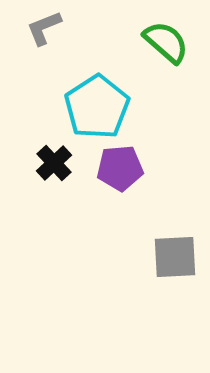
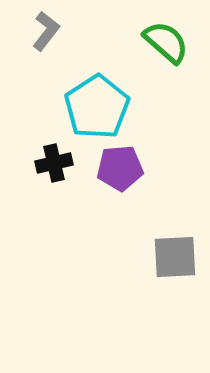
gray L-shape: moved 2 px right, 3 px down; rotated 150 degrees clockwise
black cross: rotated 30 degrees clockwise
